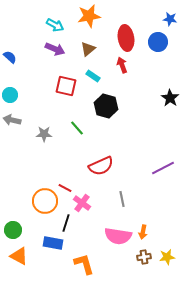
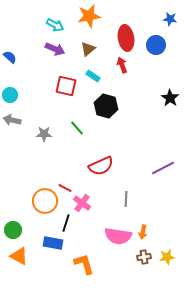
blue circle: moved 2 px left, 3 px down
gray line: moved 4 px right; rotated 14 degrees clockwise
